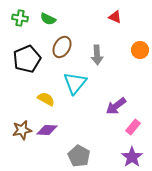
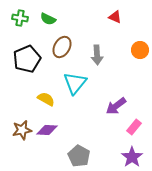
pink rectangle: moved 1 px right
